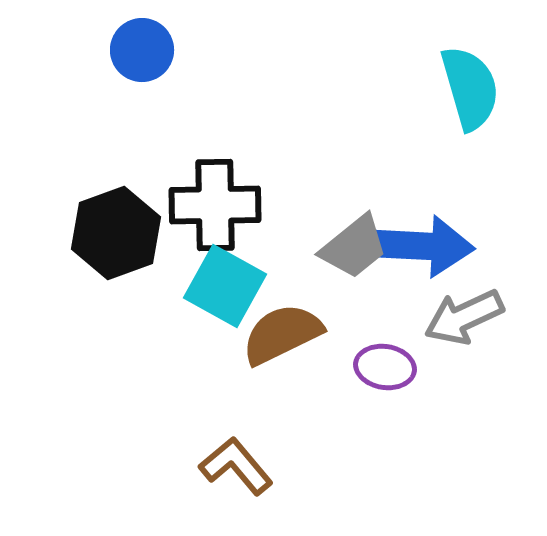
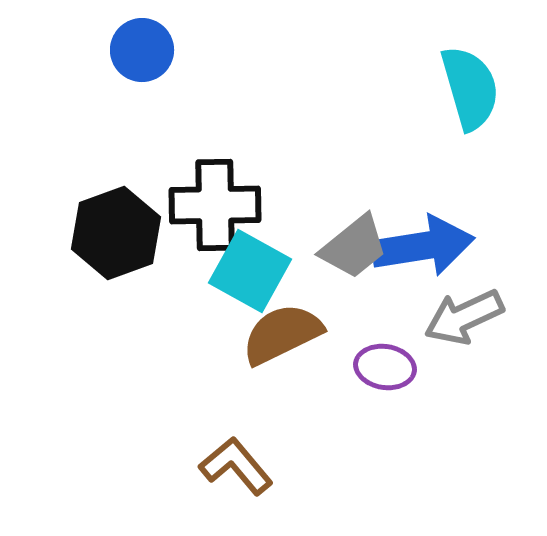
blue arrow: rotated 12 degrees counterclockwise
cyan square: moved 25 px right, 15 px up
